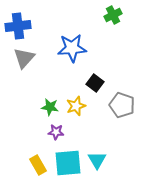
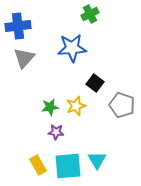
green cross: moved 23 px left, 1 px up
green star: rotated 18 degrees counterclockwise
cyan square: moved 3 px down
